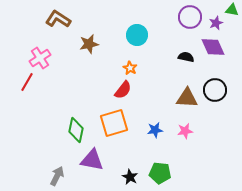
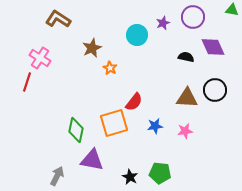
purple circle: moved 3 px right
purple star: moved 53 px left
brown star: moved 3 px right, 4 px down; rotated 12 degrees counterclockwise
pink cross: rotated 25 degrees counterclockwise
orange star: moved 20 px left
red line: rotated 12 degrees counterclockwise
red semicircle: moved 11 px right, 12 px down
blue star: moved 4 px up
